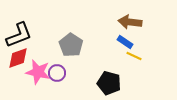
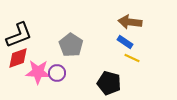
yellow line: moved 2 px left, 2 px down
pink star: rotated 10 degrees counterclockwise
